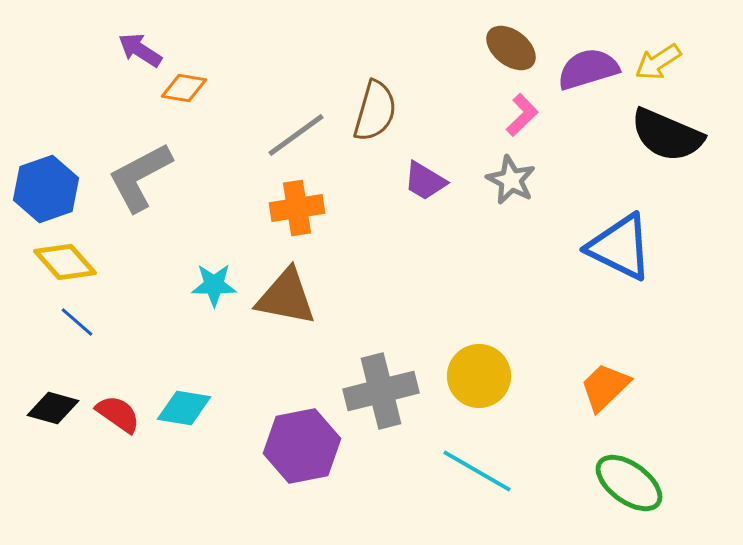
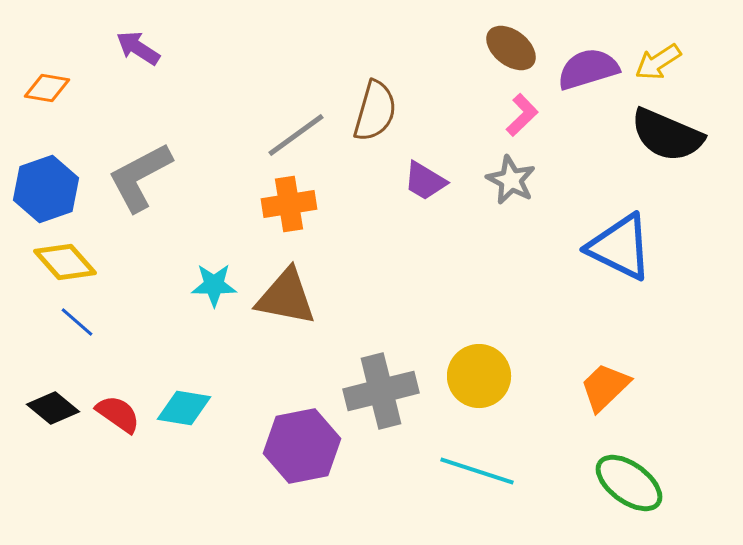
purple arrow: moved 2 px left, 2 px up
orange diamond: moved 137 px left
orange cross: moved 8 px left, 4 px up
black diamond: rotated 24 degrees clockwise
cyan line: rotated 12 degrees counterclockwise
